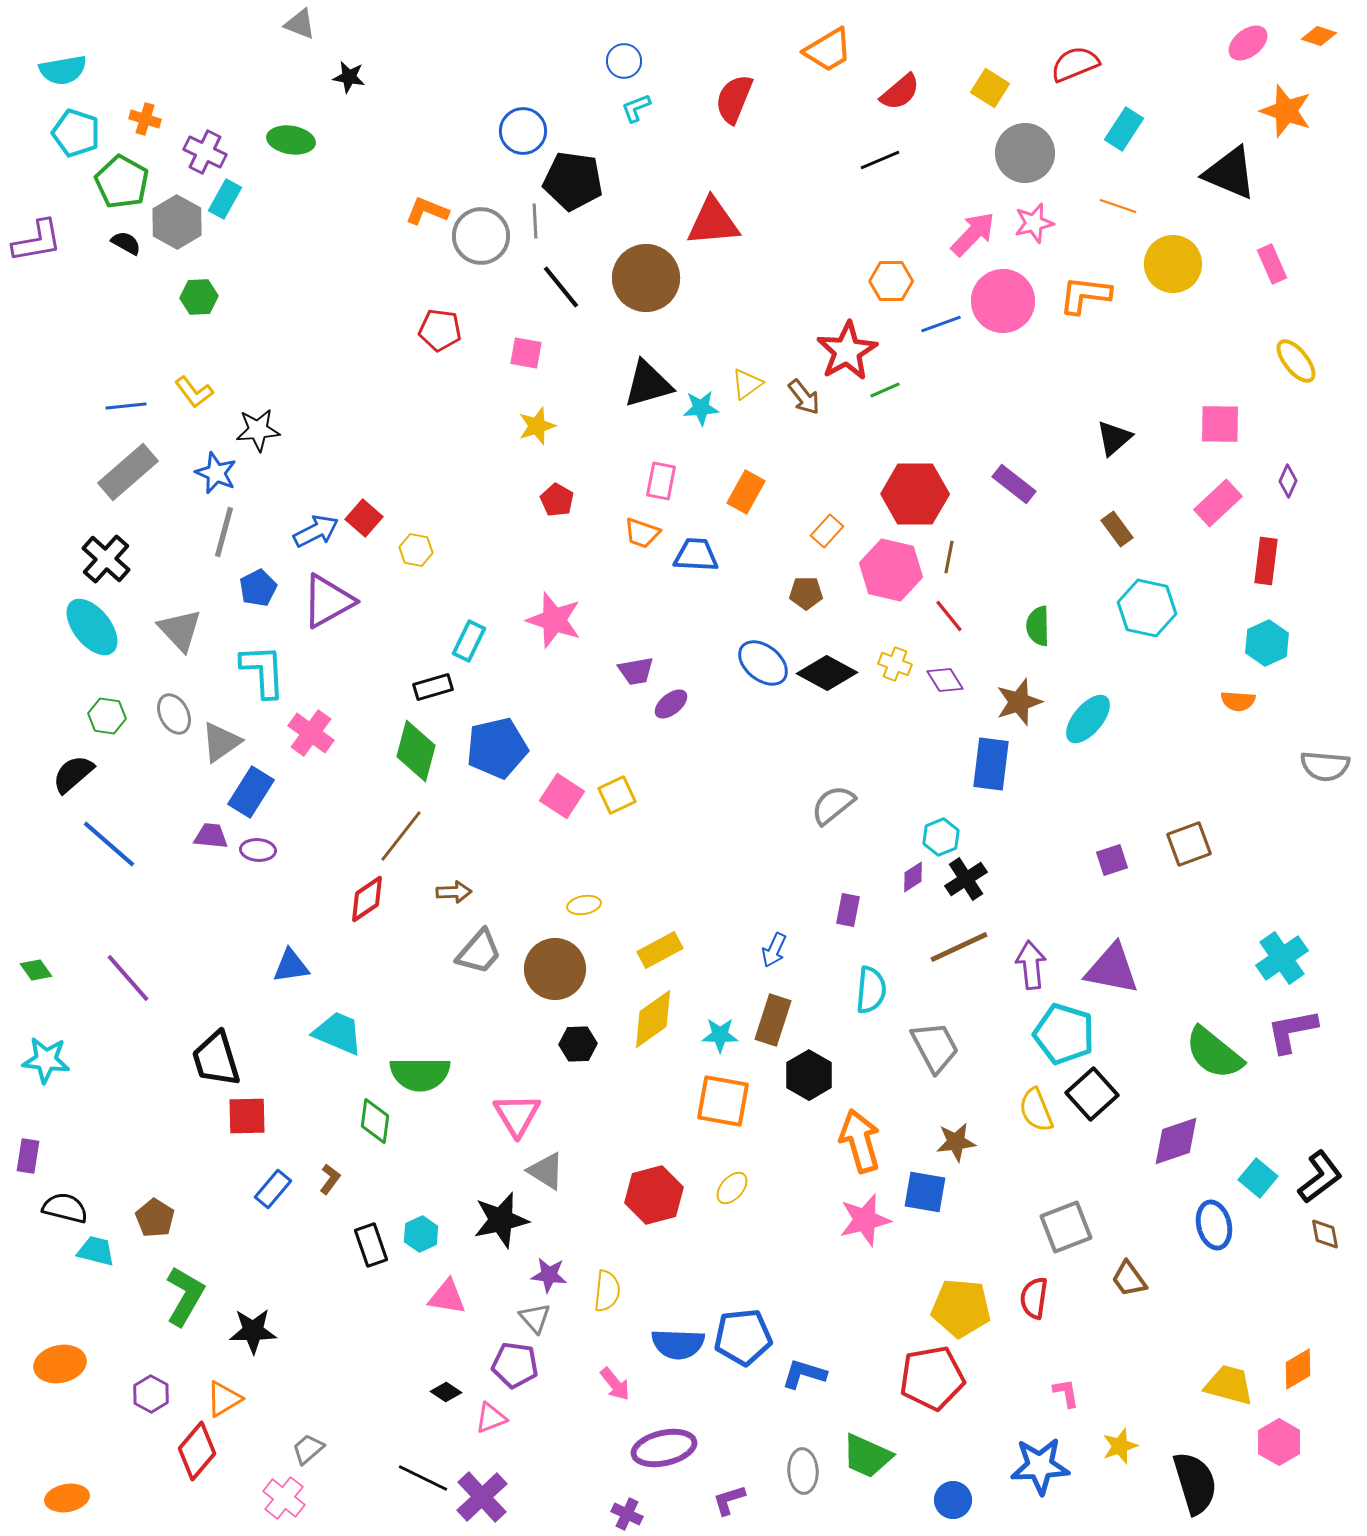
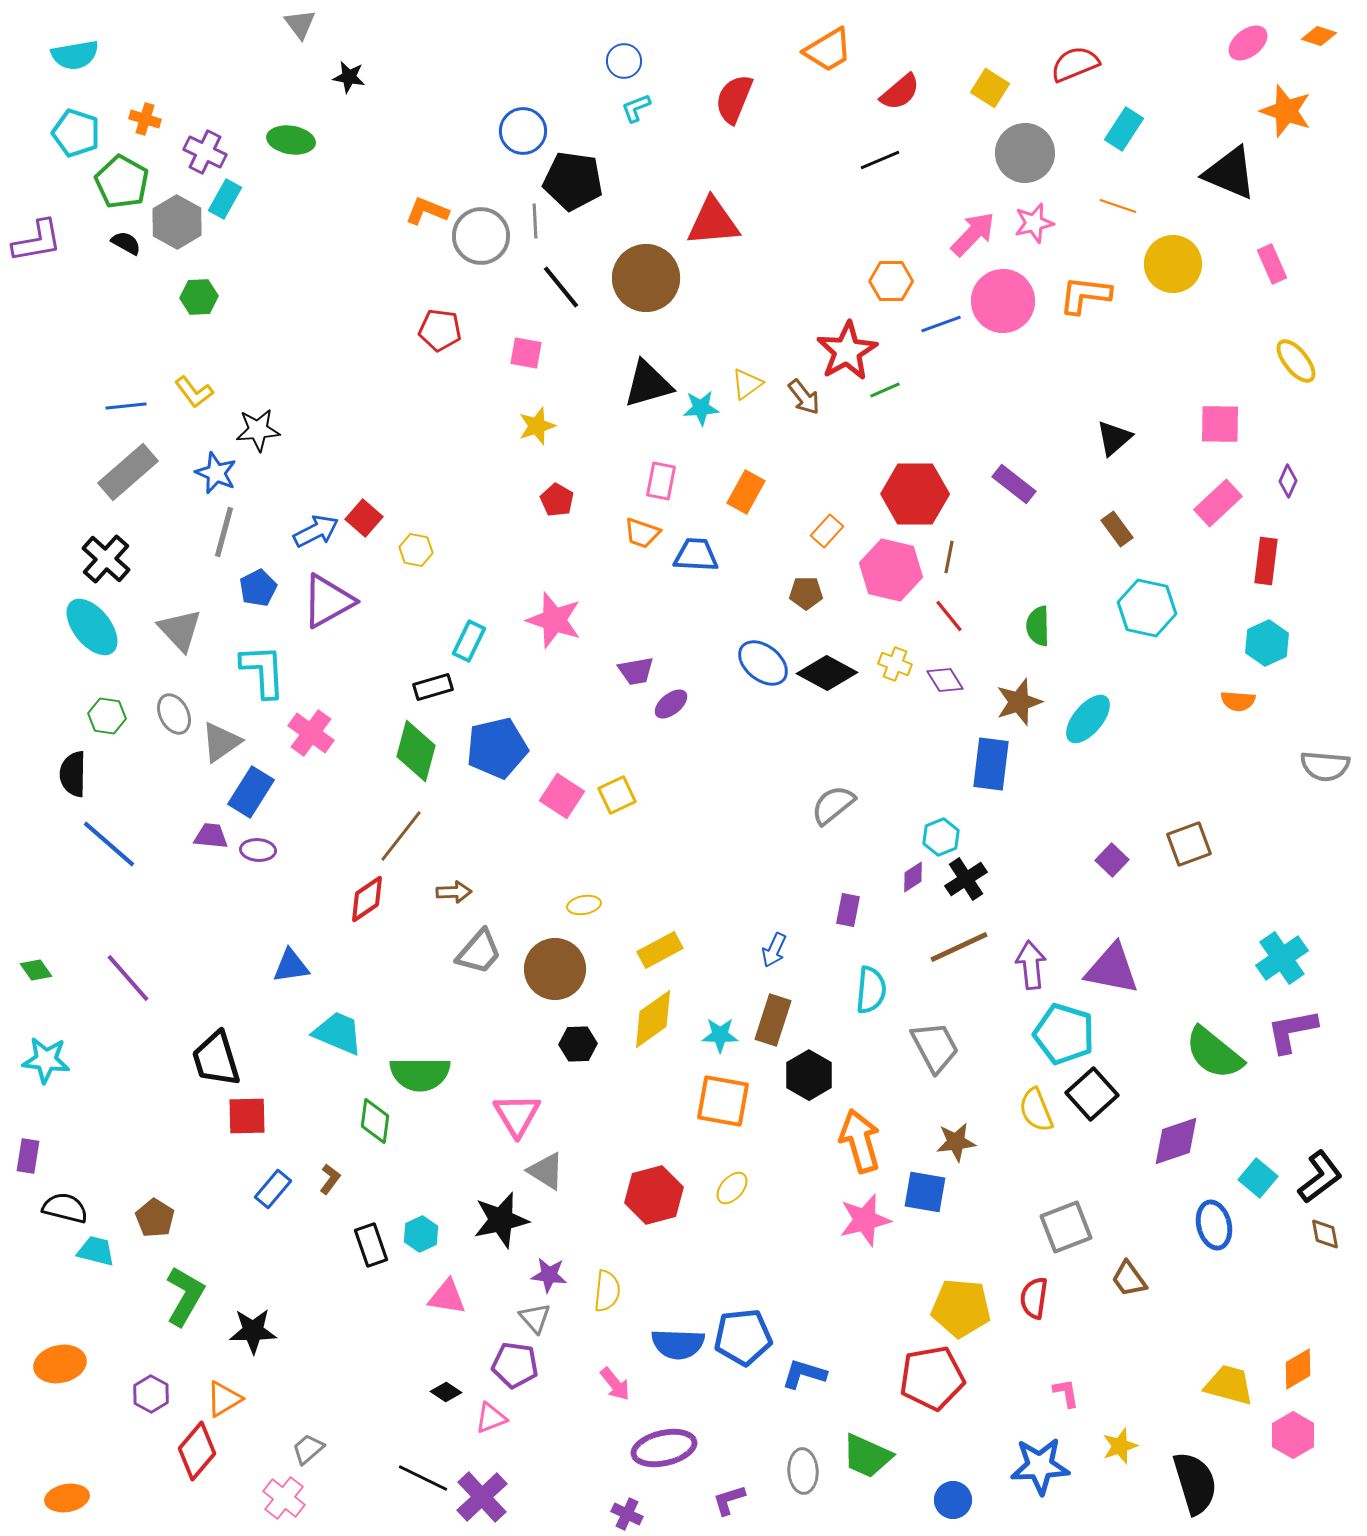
gray triangle at (300, 24): rotated 32 degrees clockwise
cyan semicircle at (63, 70): moved 12 px right, 15 px up
black semicircle at (73, 774): rotated 48 degrees counterclockwise
purple square at (1112, 860): rotated 28 degrees counterclockwise
pink hexagon at (1279, 1442): moved 14 px right, 7 px up
